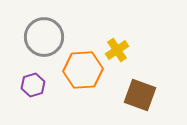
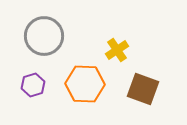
gray circle: moved 1 px up
orange hexagon: moved 2 px right, 14 px down; rotated 6 degrees clockwise
brown square: moved 3 px right, 6 px up
